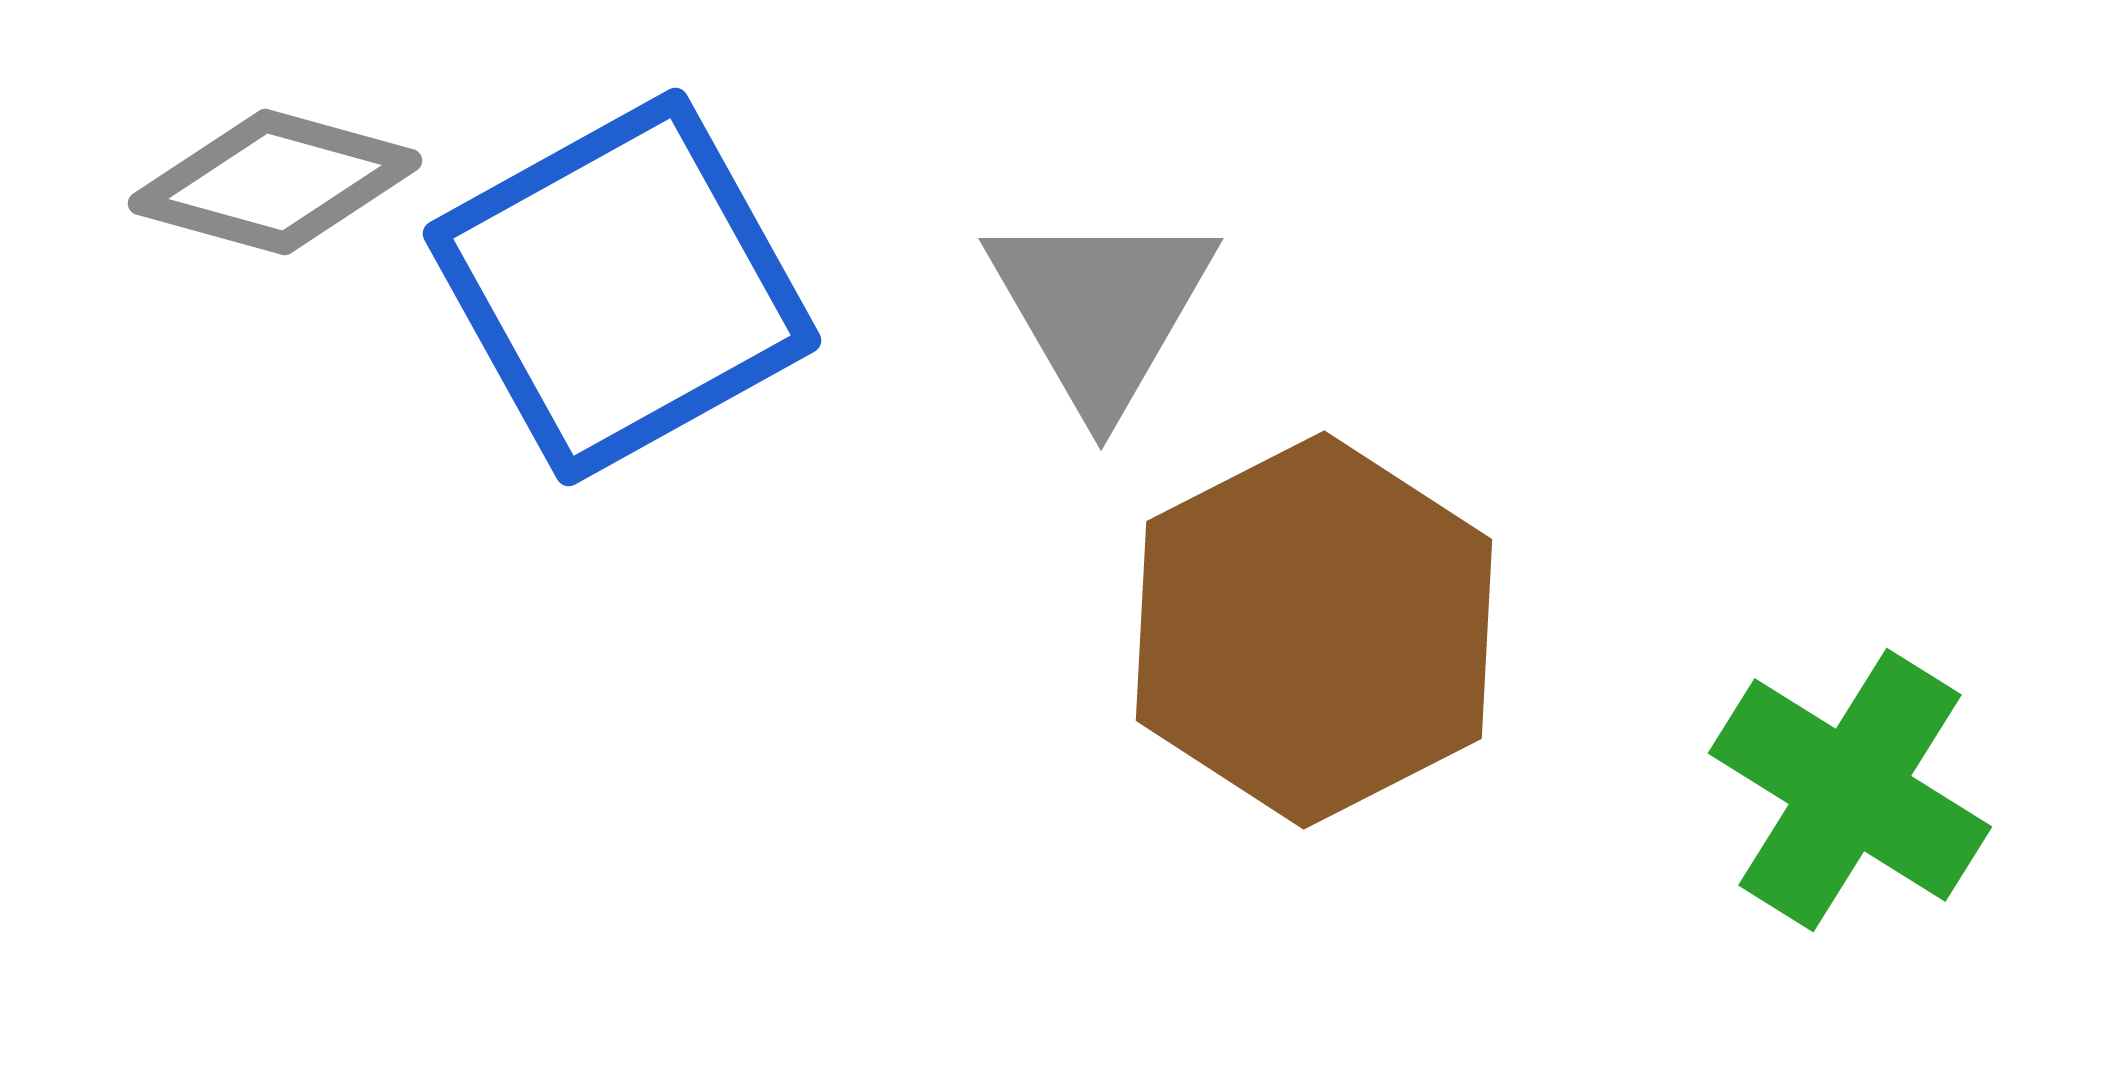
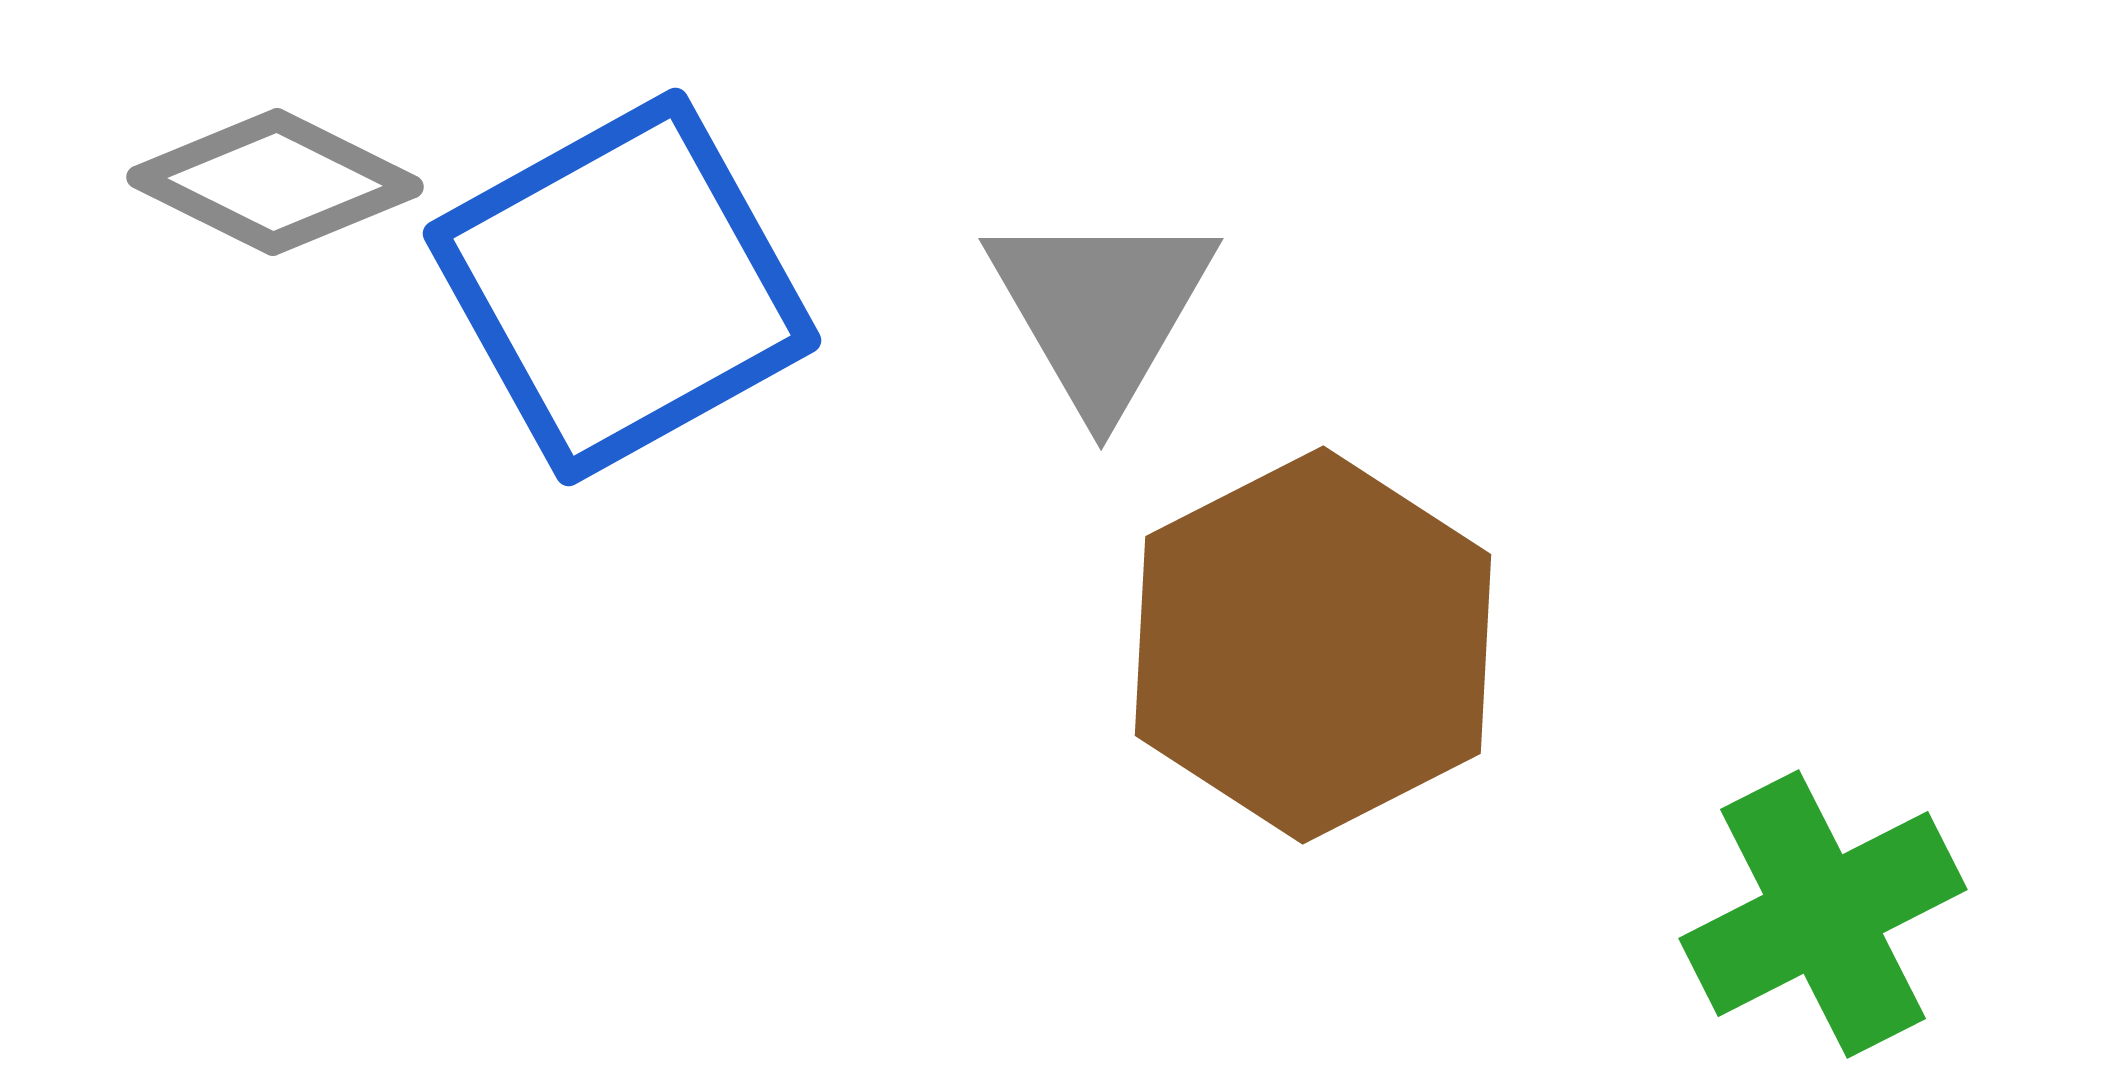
gray diamond: rotated 11 degrees clockwise
brown hexagon: moved 1 px left, 15 px down
green cross: moved 27 px left, 124 px down; rotated 31 degrees clockwise
